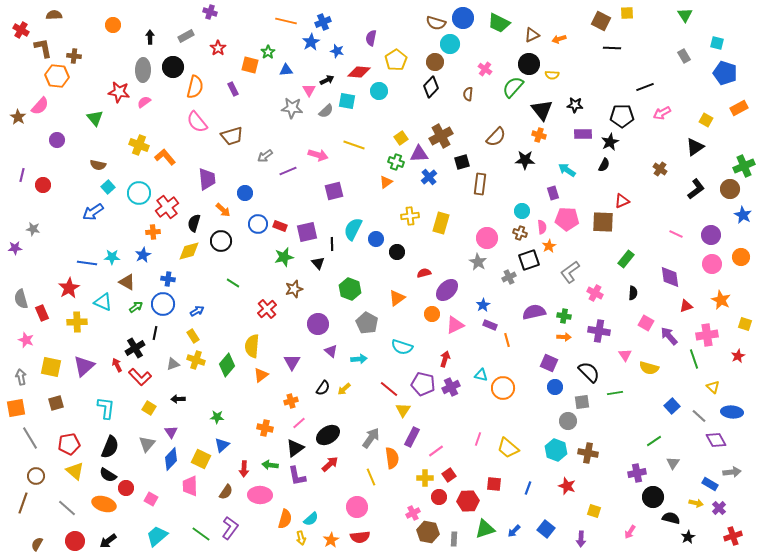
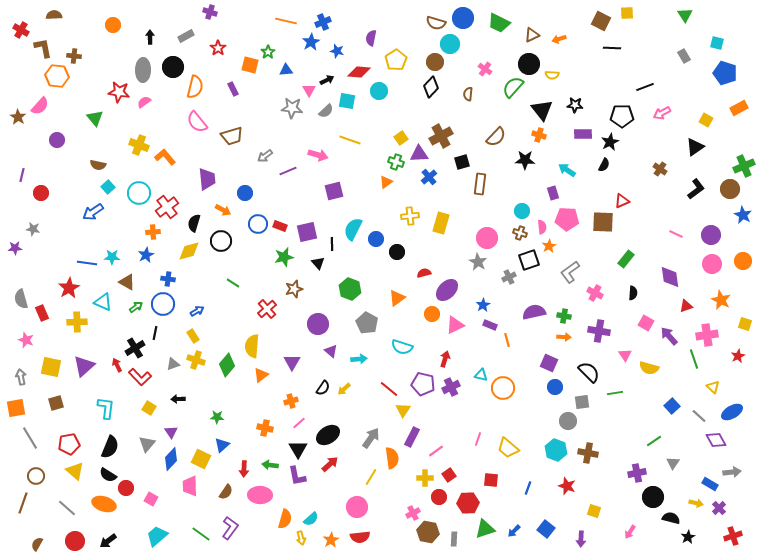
yellow line at (354, 145): moved 4 px left, 5 px up
red circle at (43, 185): moved 2 px left, 8 px down
orange arrow at (223, 210): rotated 14 degrees counterclockwise
blue star at (143, 255): moved 3 px right
orange circle at (741, 257): moved 2 px right, 4 px down
blue ellipse at (732, 412): rotated 35 degrees counterclockwise
black triangle at (295, 448): moved 3 px right, 1 px down; rotated 24 degrees counterclockwise
yellow line at (371, 477): rotated 54 degrees clockwise
red square at (494, 484): moved 3 px left, 4 px up
red hexagon at (468, 501): moved 2 px down
